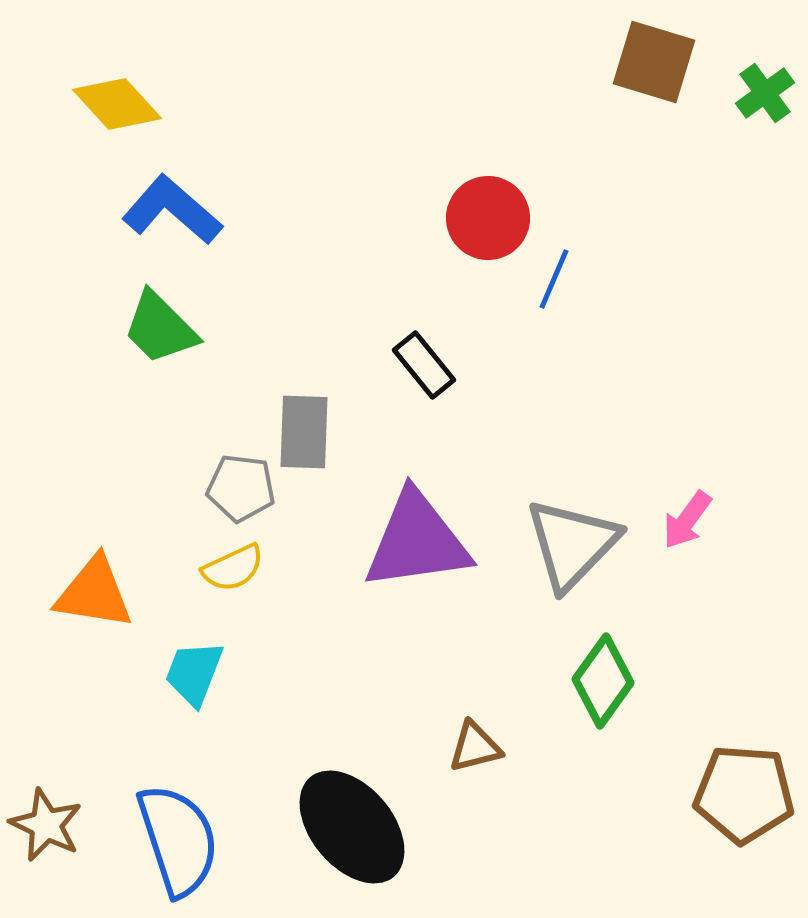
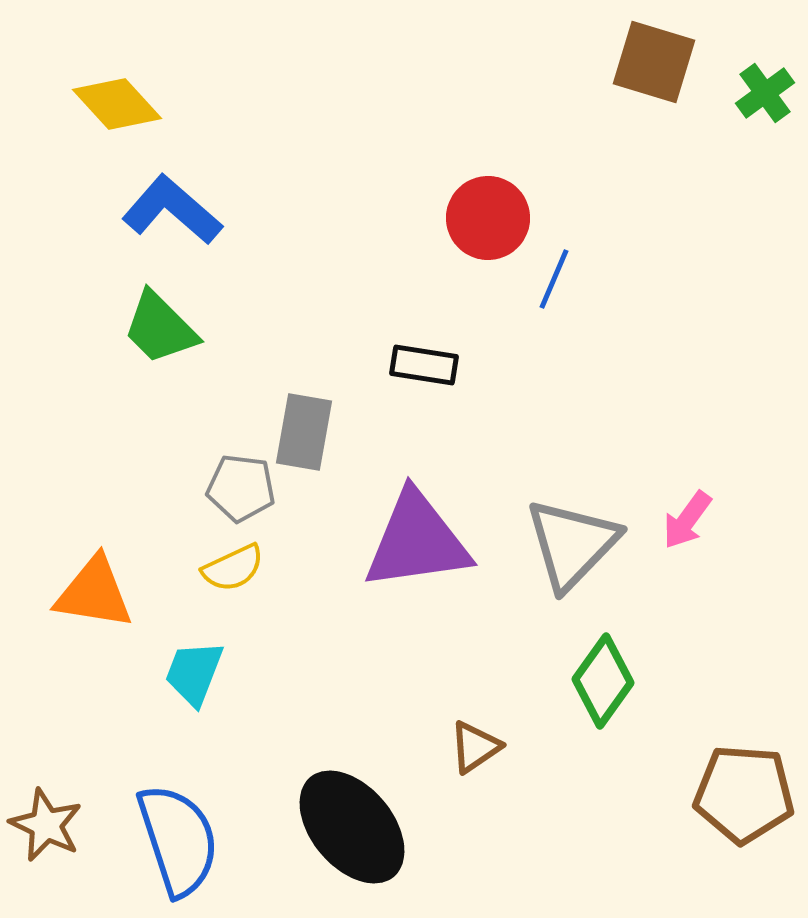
black rectangle: rotated 42 degrees counterclockwise
gray rectangle: rotated 8 degrees clockwise
brown triangle: rotated 20 degrees counterclockwise
